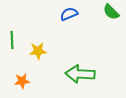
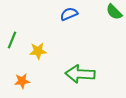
green semicircle: moved 3 px right
green line: rotated 24 degrees clockwise
